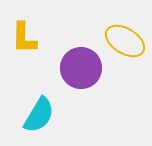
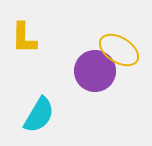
yellow ellipse: moved 6 px left, 9 px down
purple circle: moved 14 px right, 3 px down
